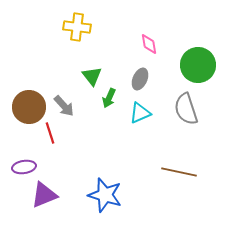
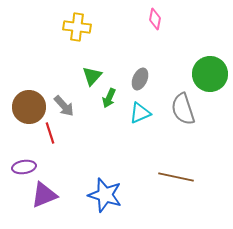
pink diamond: moved 6 px right, 25 px up; rotated 20 degrees clockwise
green circle: moved 12 px right, 9 px down
green triangle: rotated 20 degrees clockwise
gray semicircle: moved 3 px left
brown line: moved 3 px left, 5 px down
